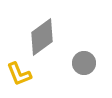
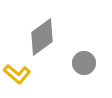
yellow L-shape: moved 2 px left; rotated 28 degrees counterclockwise
